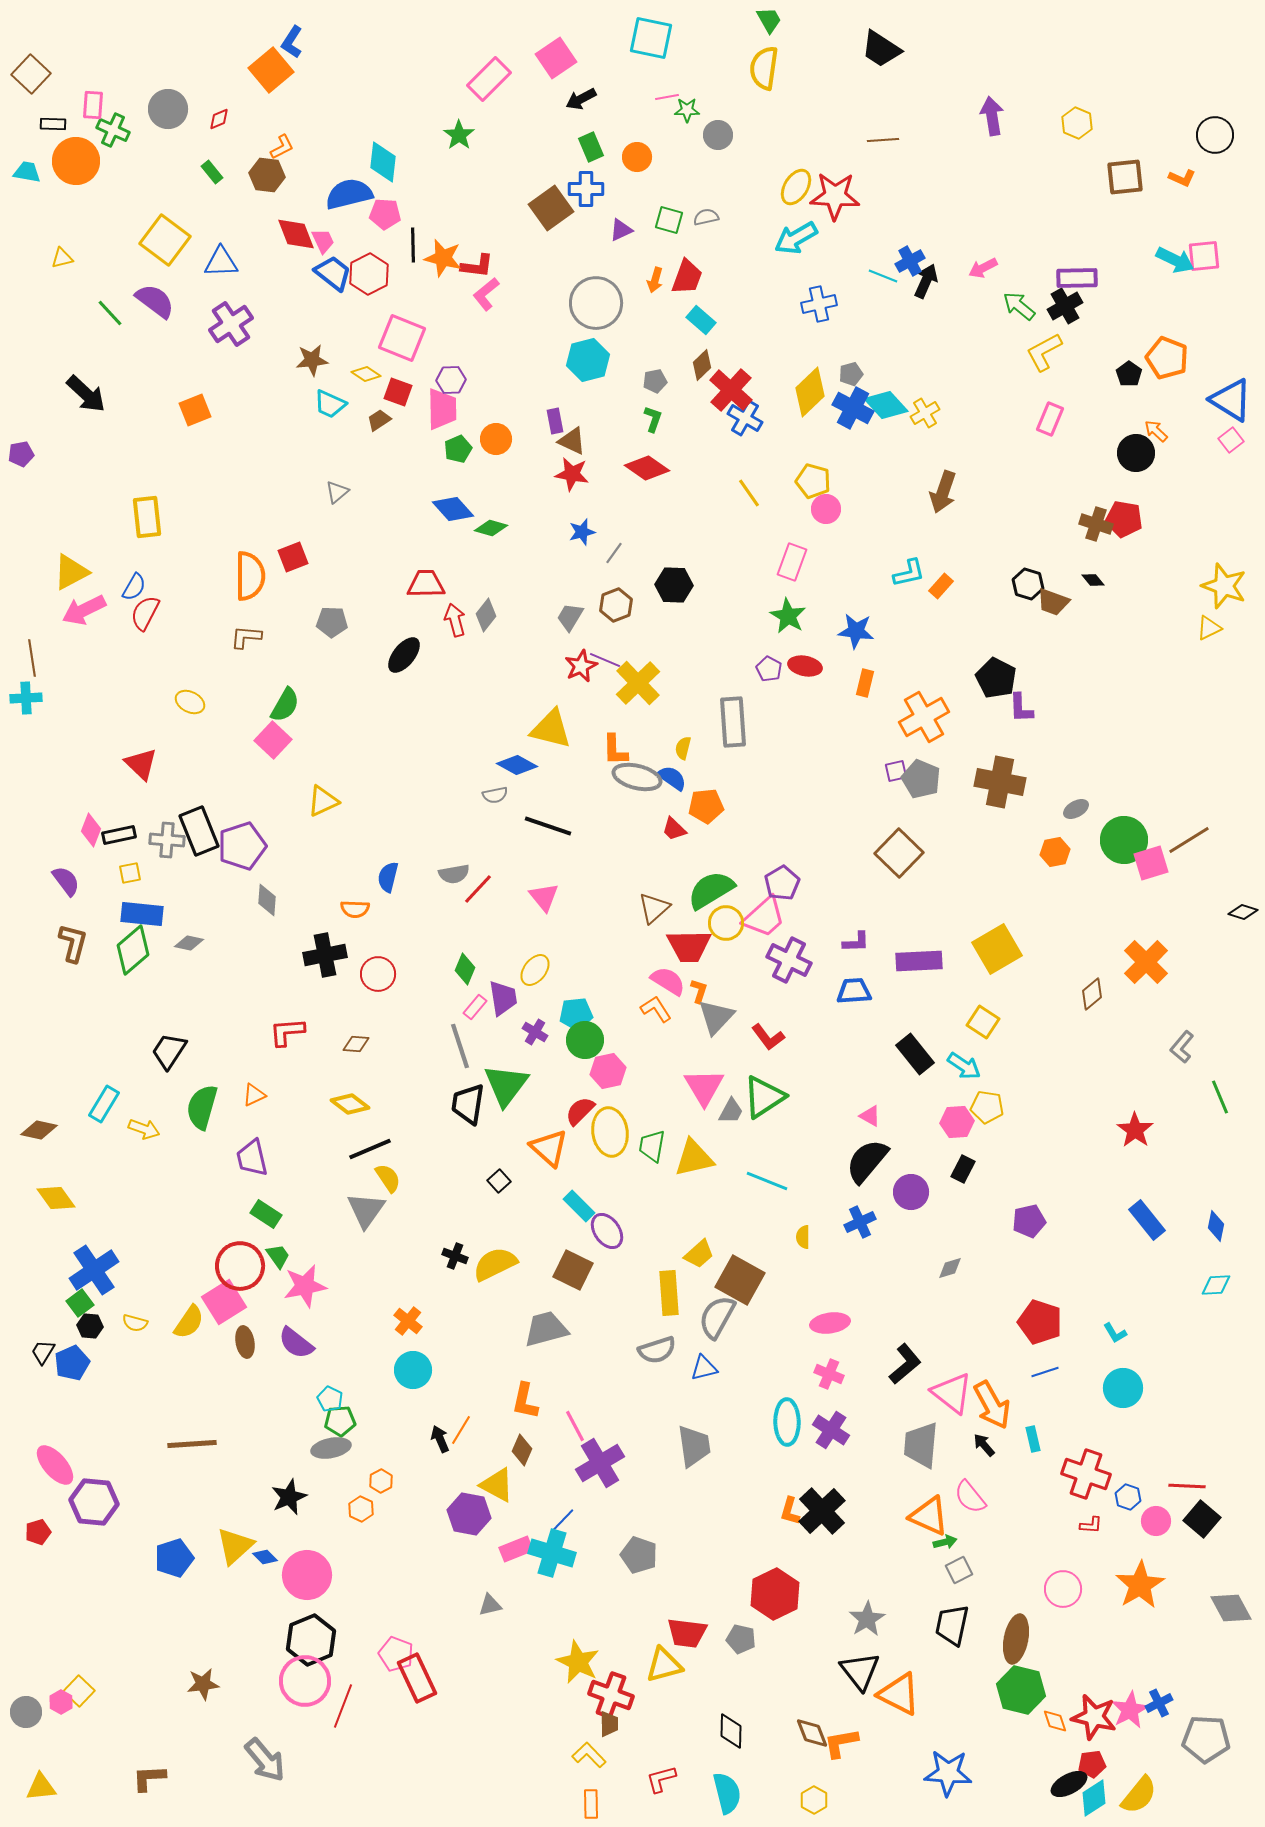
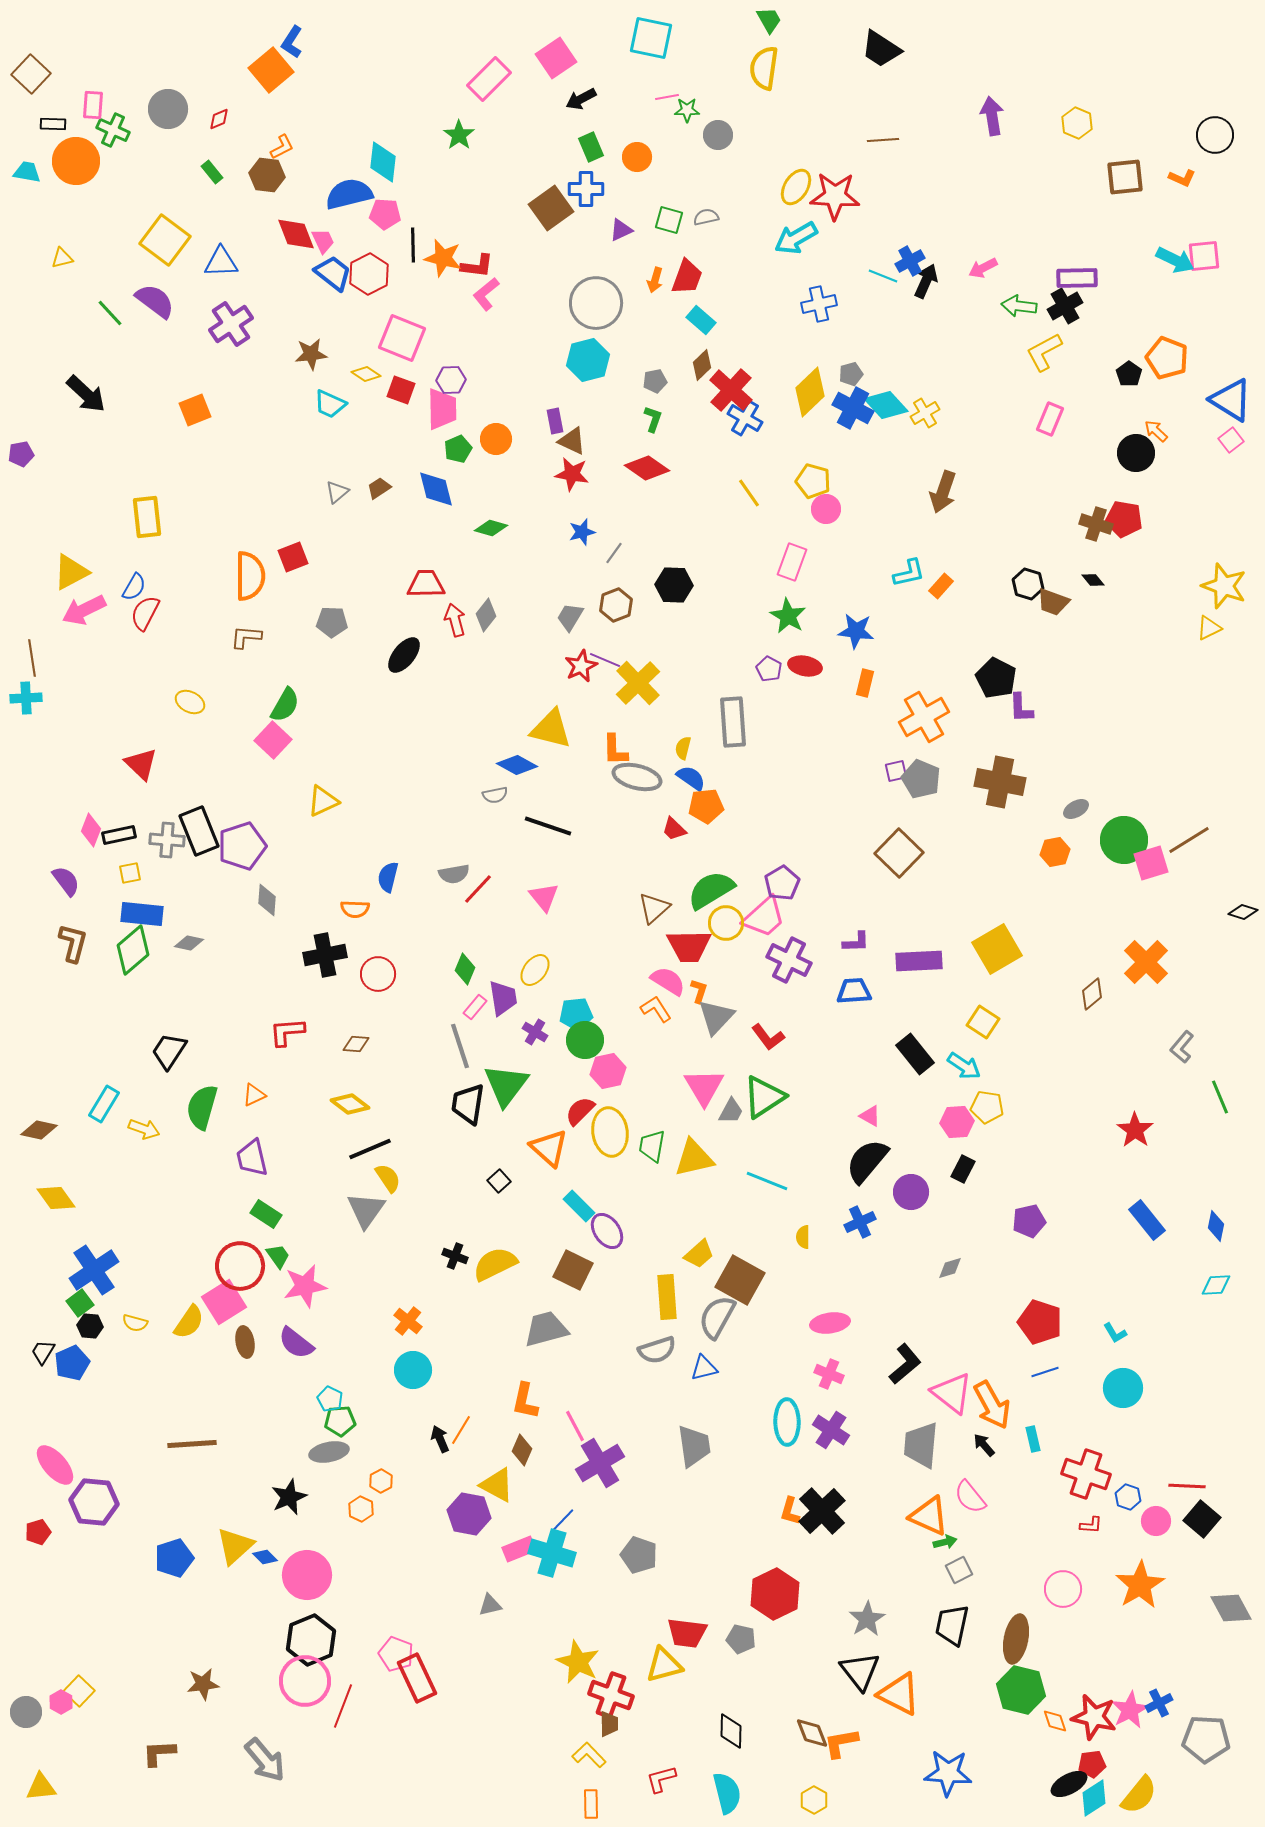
green arrow at (1019, 306): rotated 32 degrees counterclockwise
brown star at (312, 360): moved 1 px left, 6 px up
red square at (398, 392): moved 3 px right, 2 px up
brown trapezoid at (379, 420): moved 68 px down
blue diamond at (453, 509): moved 17 px left, 20 px up; rotated 27 degrees clockwise
blue semicircle at (672, 778): moved 19 px right
yellow rectangle at (669, 1293): moved 2 px left, 4 px down
gray ellipse at (331, 1448): moved 2 px left, 4 px down
pink rectangle at (516, 1549): moved 3 px right
brown L-shape at (149, 1778): moved 10 px right, 25 px up
